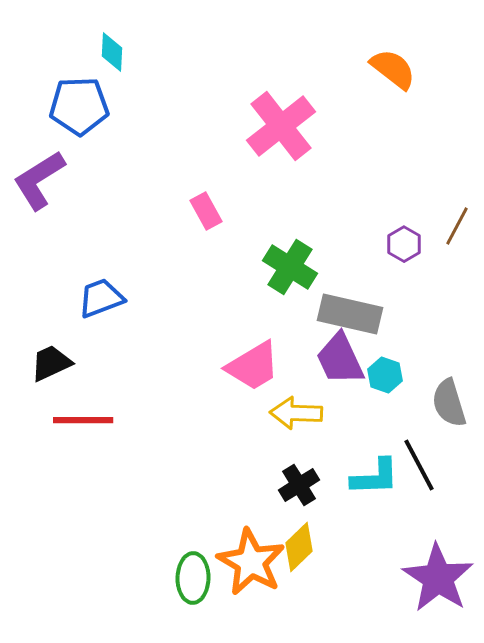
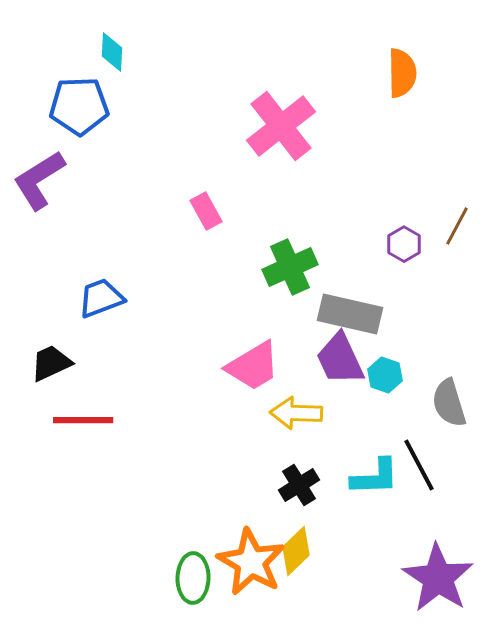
orange semicircle: moved 9 px right, 4 px down; rotated 51 degrees clockwise
green cross: rotated 34 degrees clockwise
yellow diamond: moved 3 px left, 4 px down
